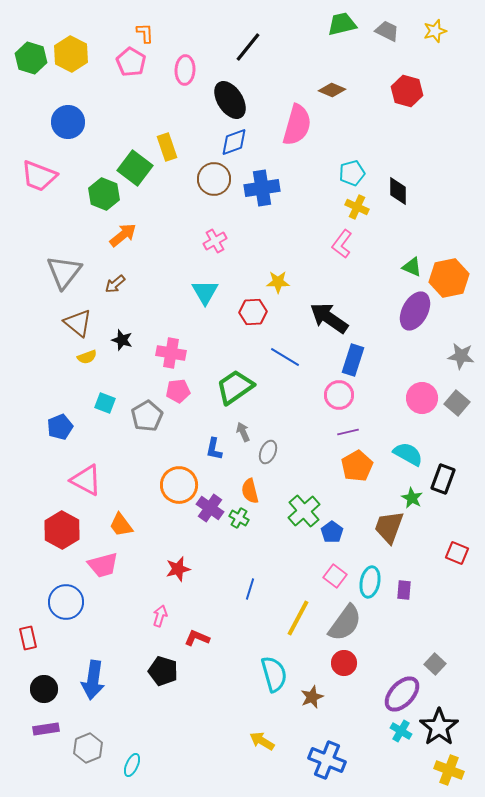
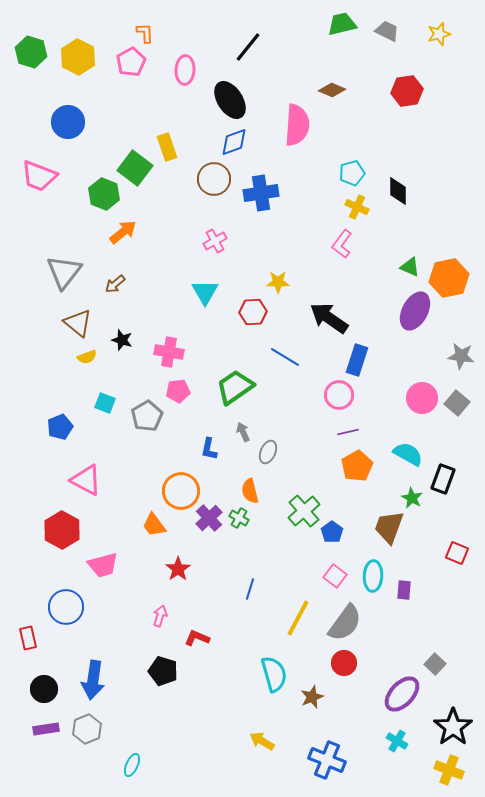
yellow star at (435, 31): moved 4 px right, 3 px down
yellow hexagon at (71, 54): moved 7 px right, 3 px down
green hexagon at (31, 58): moved 6 px up
pink pentagon at (131, 62): rotated 12 degrees clockwise
red hexagon at (407, 91): rotated 24 degrees counterclockwise
pink semicircle at (297, 125): rotated 12 degrees counterclockwise
blue cross at (262, 188): moved 1 px left, 5 px down
orange arrow at (123, 235): moved 3 px up
green triangle at (412, 267): moved 2 px left
pink cross at (171, 353): moved 2 px left, 1 px up
blue rectangle at (353, 360): moved 4 px right
blue L-shape at (214, 449): moved 5 px left
orange circle at (179, 485): moved 2 px right, 6 px down
purple cross at (210, 508): moved 1 px left, 10 px down; rotated 12 degrees clockwise
orange trapezoid at (121, 525): moved 33 px right
red star at (178, 569): rotated 20 degrees counterclockwise
cyan ellipse at (370, 582): moved 3 px right, 6 px up; rotated 8 degrees counterclockwise
blue circle at (66, 602): moved 5 px down
black star at (439, 727): moved 14 px right
cyan cross at (401, 731): moved 4 px left, 10 px down
gray hexagon at (88, 748): moved 1 px left, 19 px up
